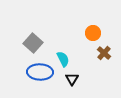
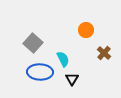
orange circle: moved 7 px left, 3 px up
